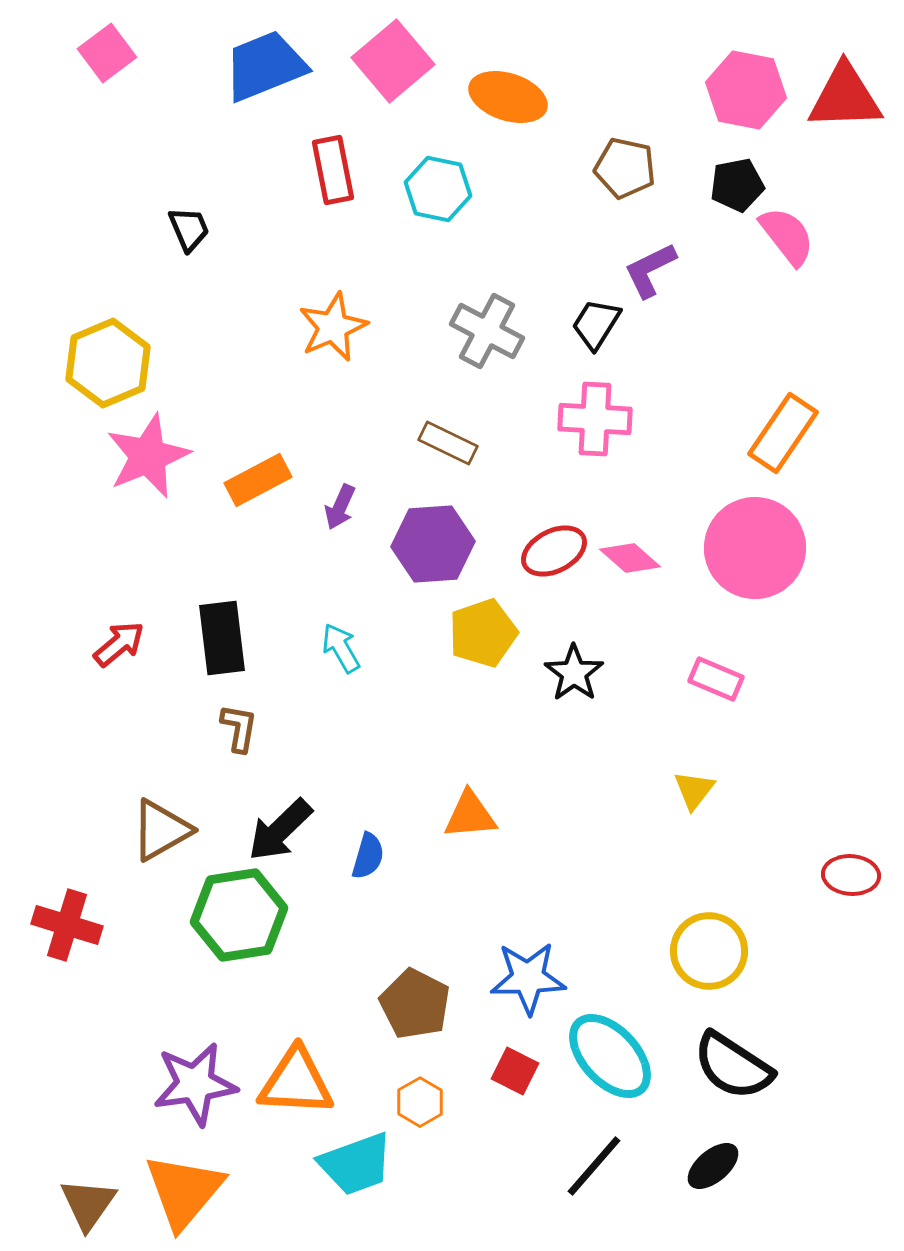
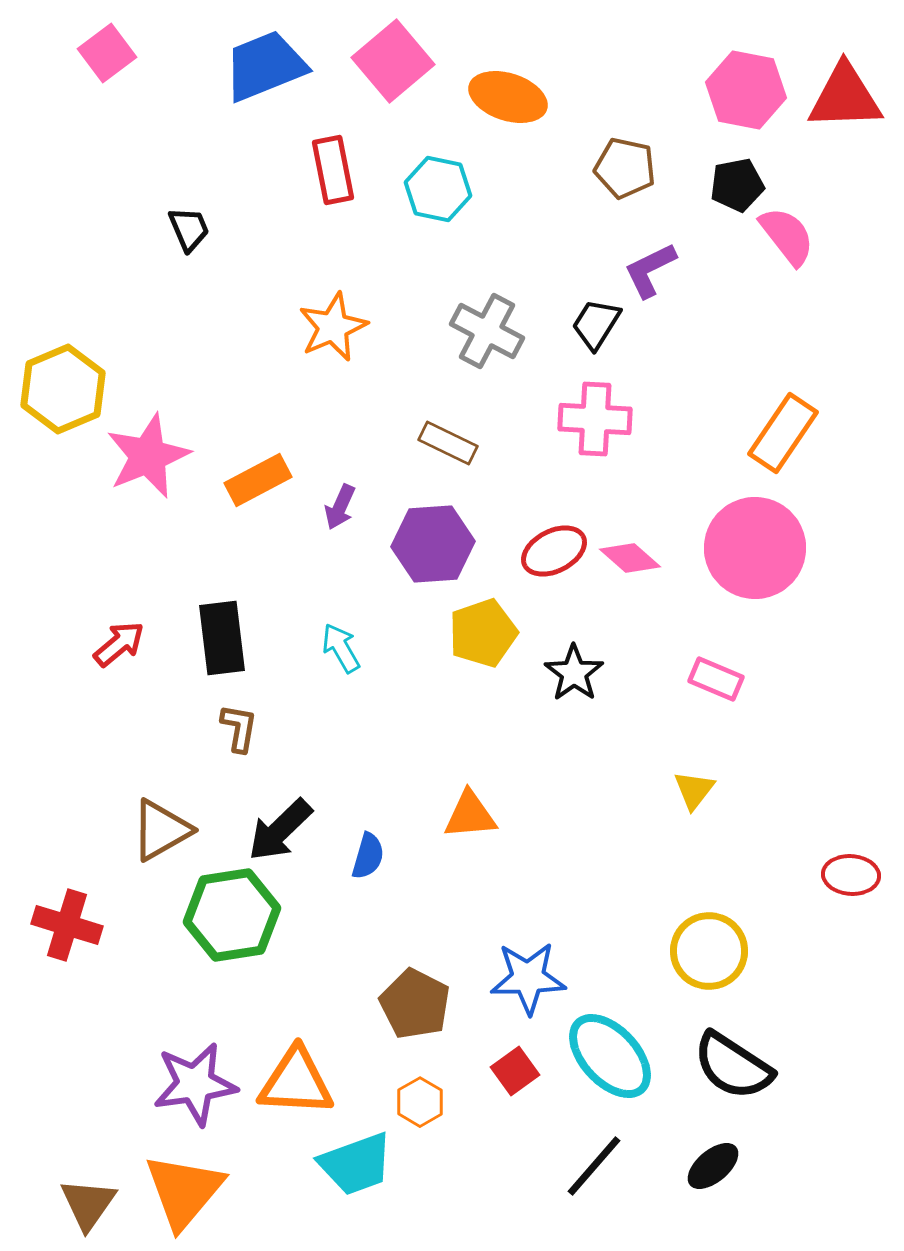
yellow hexagon at (108, 363): moved 45 px left, 26 px down
green hexagon at (239, 915): moved 7 px left
red square at (515, 1071): rotated 27 degrees clockwise
